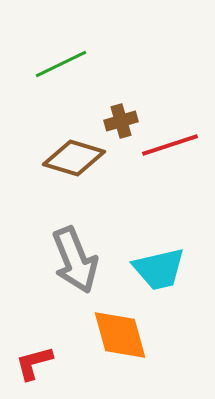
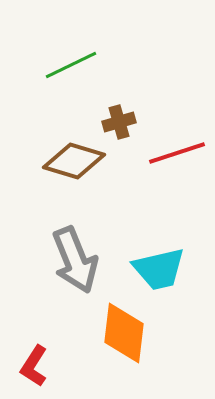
green line: moved 10 px right, 1 px down
brown cross: moved 2 px left, 1 px down
red line: moved 7 px right, 8 px down
brown diamond: moved 3 px down
orange diamond: moved 4 px right, 2 px up; rotated 22 degrees clockwise
red L-shape: moved 3 px down; rotated 42 degrees counterclockwise
